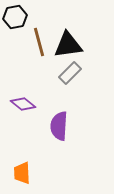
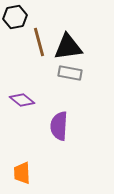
black triangle: moved 2 px down
gray rectangle: rotated 55 degrees clockwise
purple diamond: moved 1 px left, 4 px up
